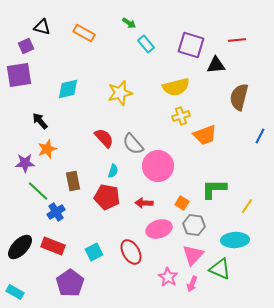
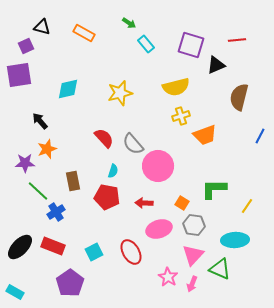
black triangle at (216, 65): rotated 18 degrees counterclockwise
